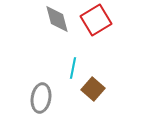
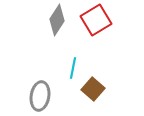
gray diamond: moved 1 px down; rotated 48 degrees clockwise
gray ellipse: moved 1 px left, 2 px up
